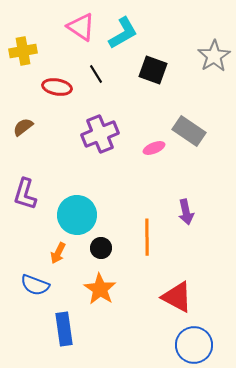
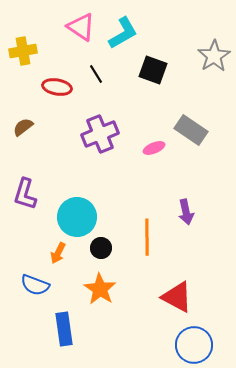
gray rectangle: moved 2 px right, 1 px up
cyan circle: moved 2 px down
